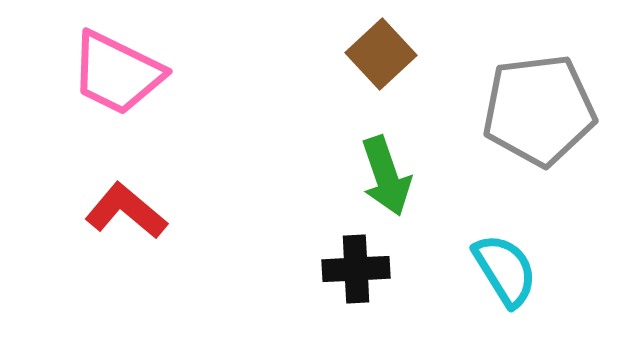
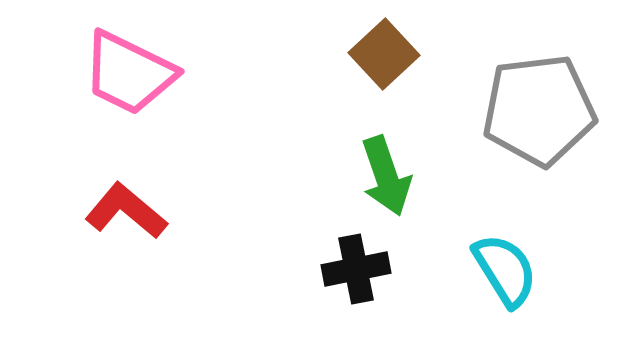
brown square: moved 3 px right
pink trapezoid: moved 12 px right
black cross: rotated 8 degrees counterclockwise
